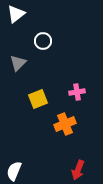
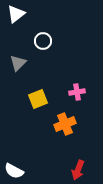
white semicircle: rotated 84 degrees counterclockwise
